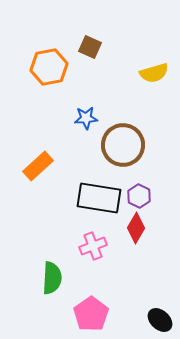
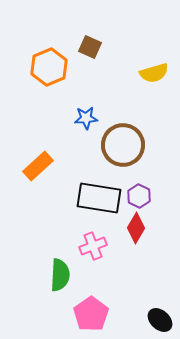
orange hexagon: rotated 12 degrees counterclockwise
green semicircle: moved 8 px right, 3 px up
